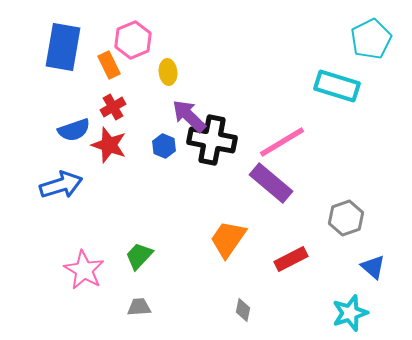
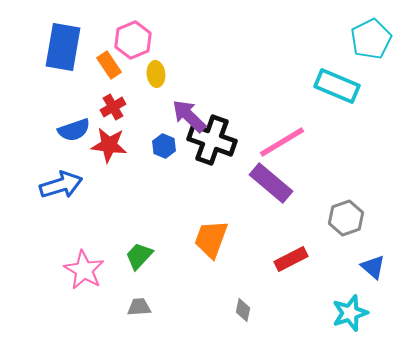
orange rectangle: rotated 8 degrees counterclockwise
yellow ellipse: moved 12 px left, 2 px down
cyan rectangle: rotated 6 degrees clockwise
black cross: rotated 9 degrees clockwise
red star: rotated 12 degrees counterclockwise
orange trapezoid: moved 17 px left; rotated 15 degrees counterclockwise
